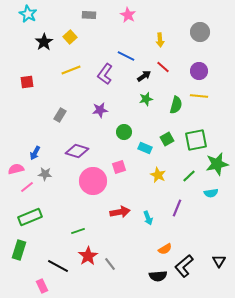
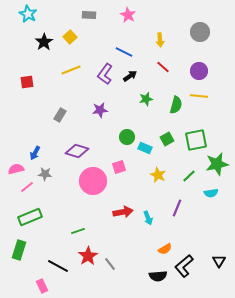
blue line at (126, 56): moved 2 px left, 4 px up
black arrow at (144, 76): moved 14 px left
green circle at (124, 132): moved 3 px right, 5 px down
red arrow at (120, 212): moved 3 px right
